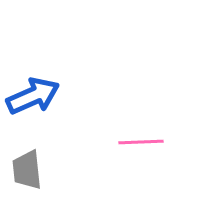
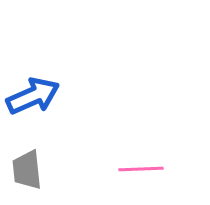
pink line: moved 27 px down
